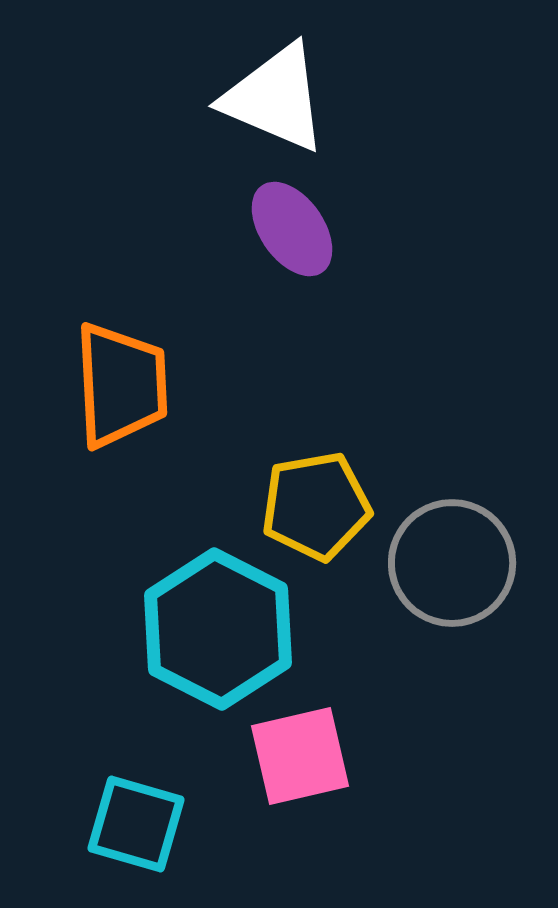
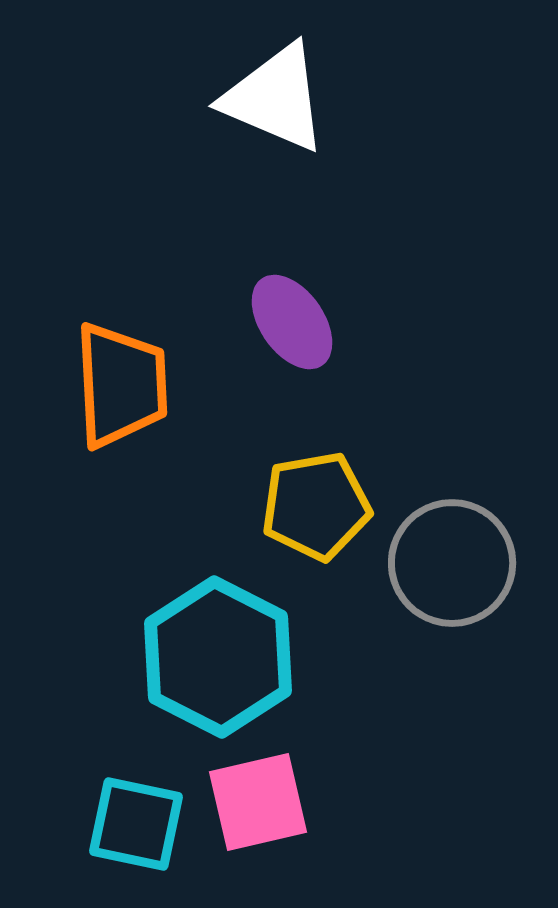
purple ellipse: moved 93 px down
cyan hexagon: moved 28 px down
pink square: moved 42 px left, 46 px down
cyan square: rotated 4 degrees counterclockwise
